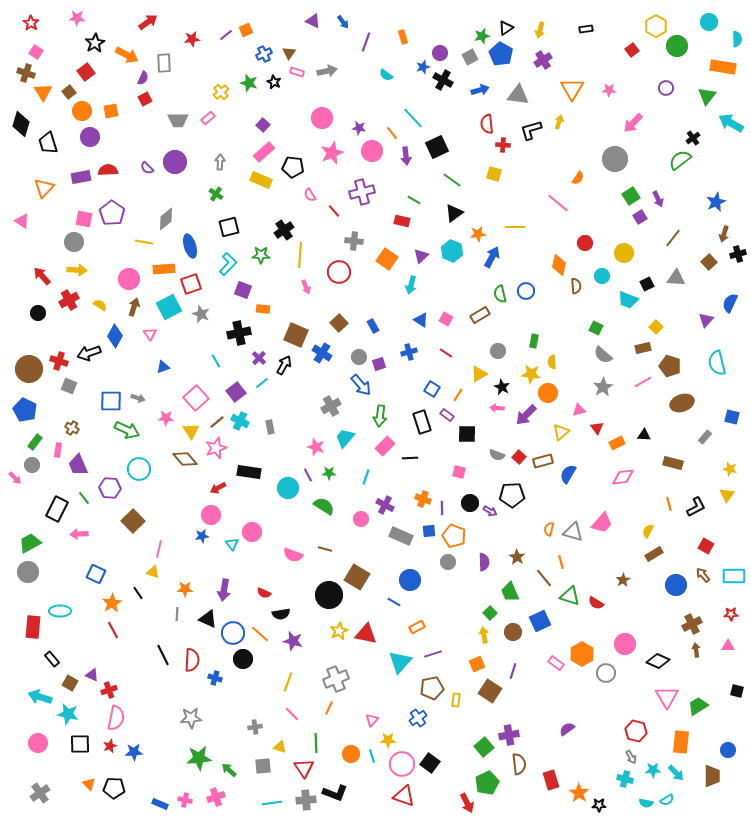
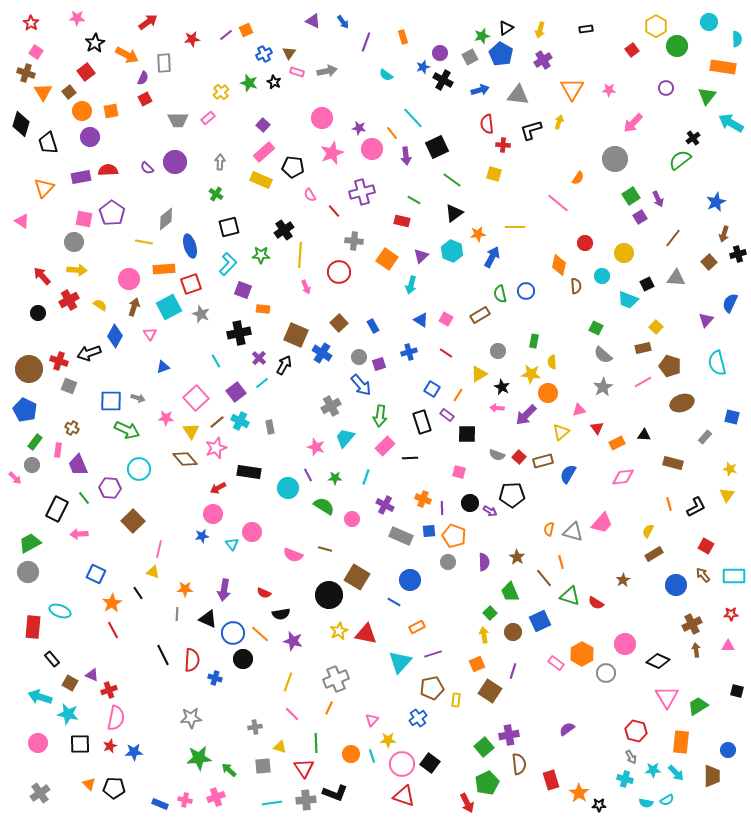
pink circle at (372, 151): moved 2 px up
green star at (329, 473): moved 6 px right, 5 px down
pink circle at (211, 515): moved 2 px right, 1 px up
pink circle at (361, 519): moved 9 px left
cyan ellipse at (60, 611): rotated 20 degrees clockwise
